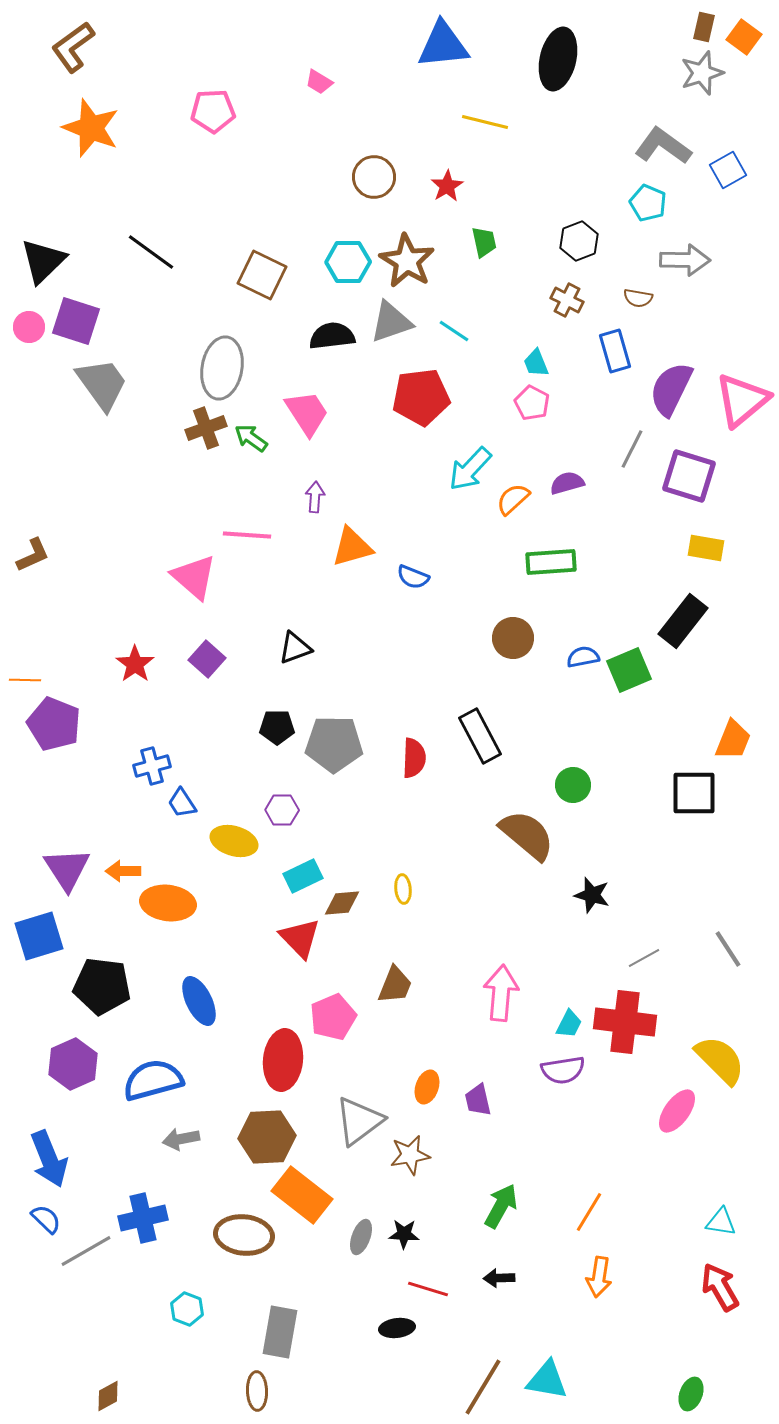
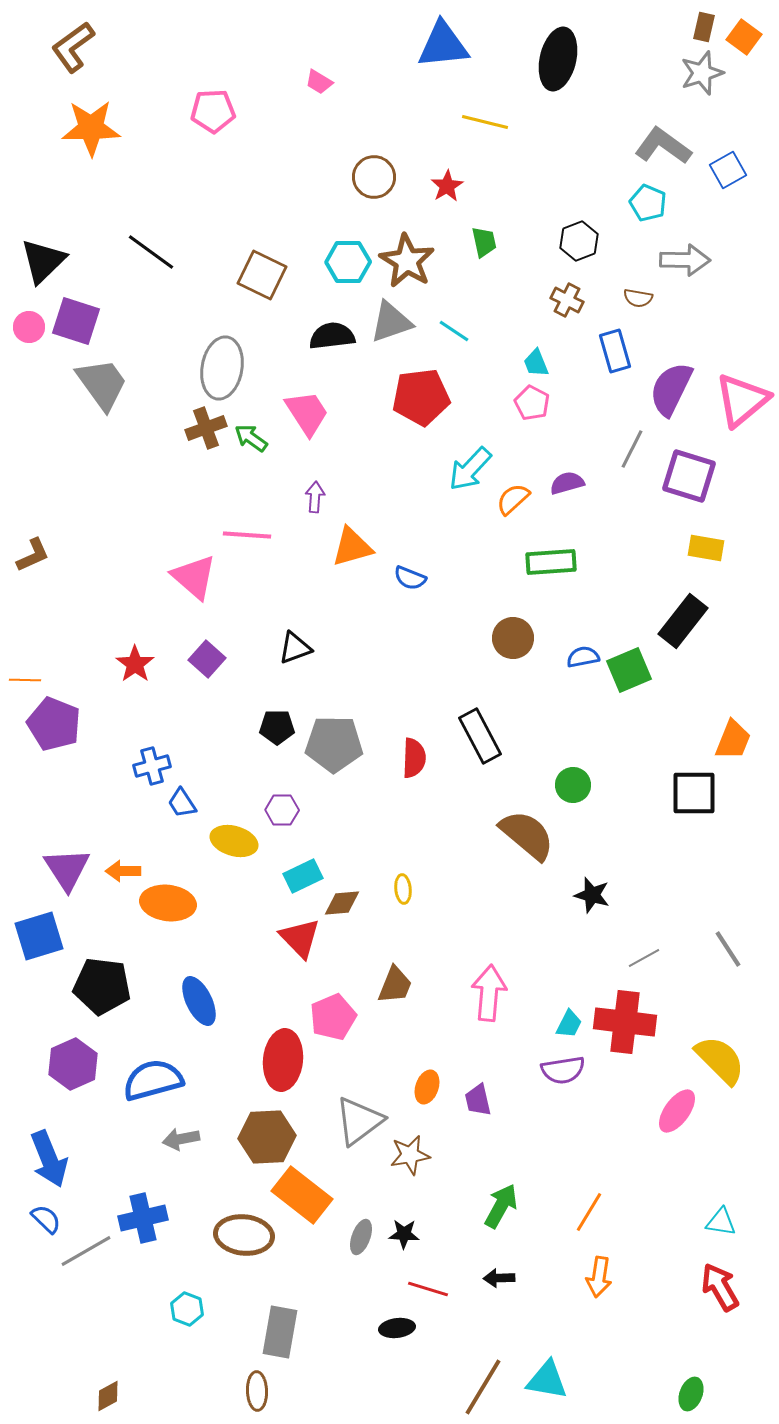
orange star at (91, 128): rotated 22 degrees counterclockwise
blue semicircle at (413, 577): moved 3 px left, 1 px down
pink arrow at (501, 993): moved 12 px left
